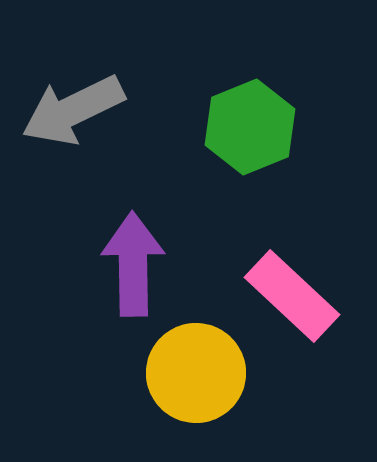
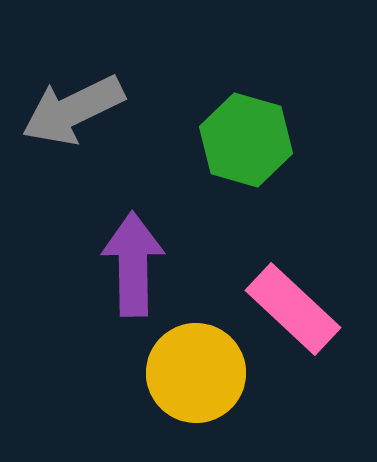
green hexagon: moved 4 px left, 13 px down; rotated 22 degrees counterclockwise
pink rectangle: moved 1 px right, 13 px down
